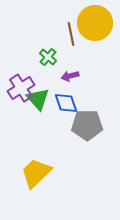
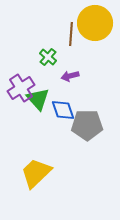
brown line: rotated 15 degrees clockwise
blue diamond: moved 3 px left, 7 px down
